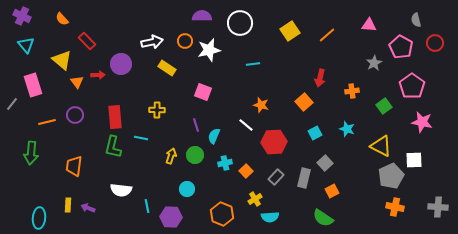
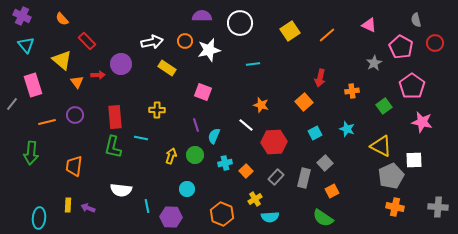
pink triangle at (369, 25): rotated 21 degrees clockwise
